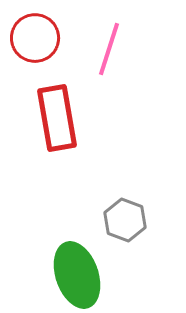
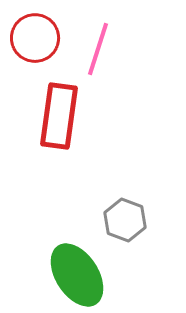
pink line: moved 11 px left
red rectangle: moved 2 px right, 2 px up; rotated 18 degrees clockwise
green ellipse: rotated 14 degrees counterclockwise
